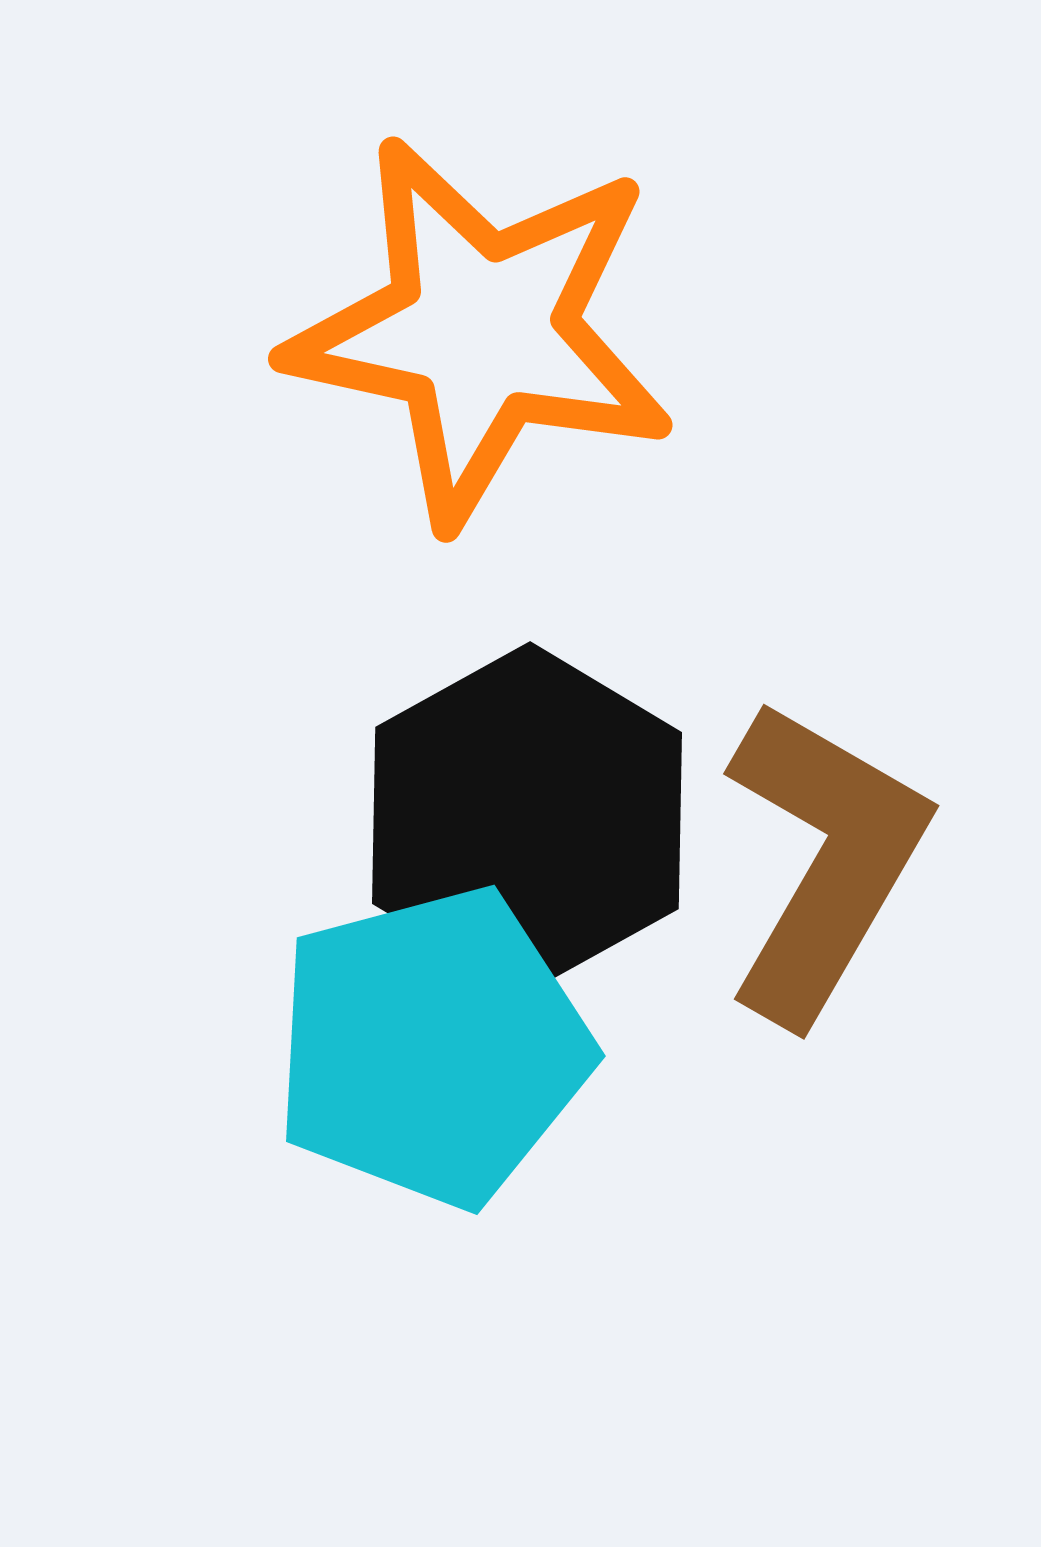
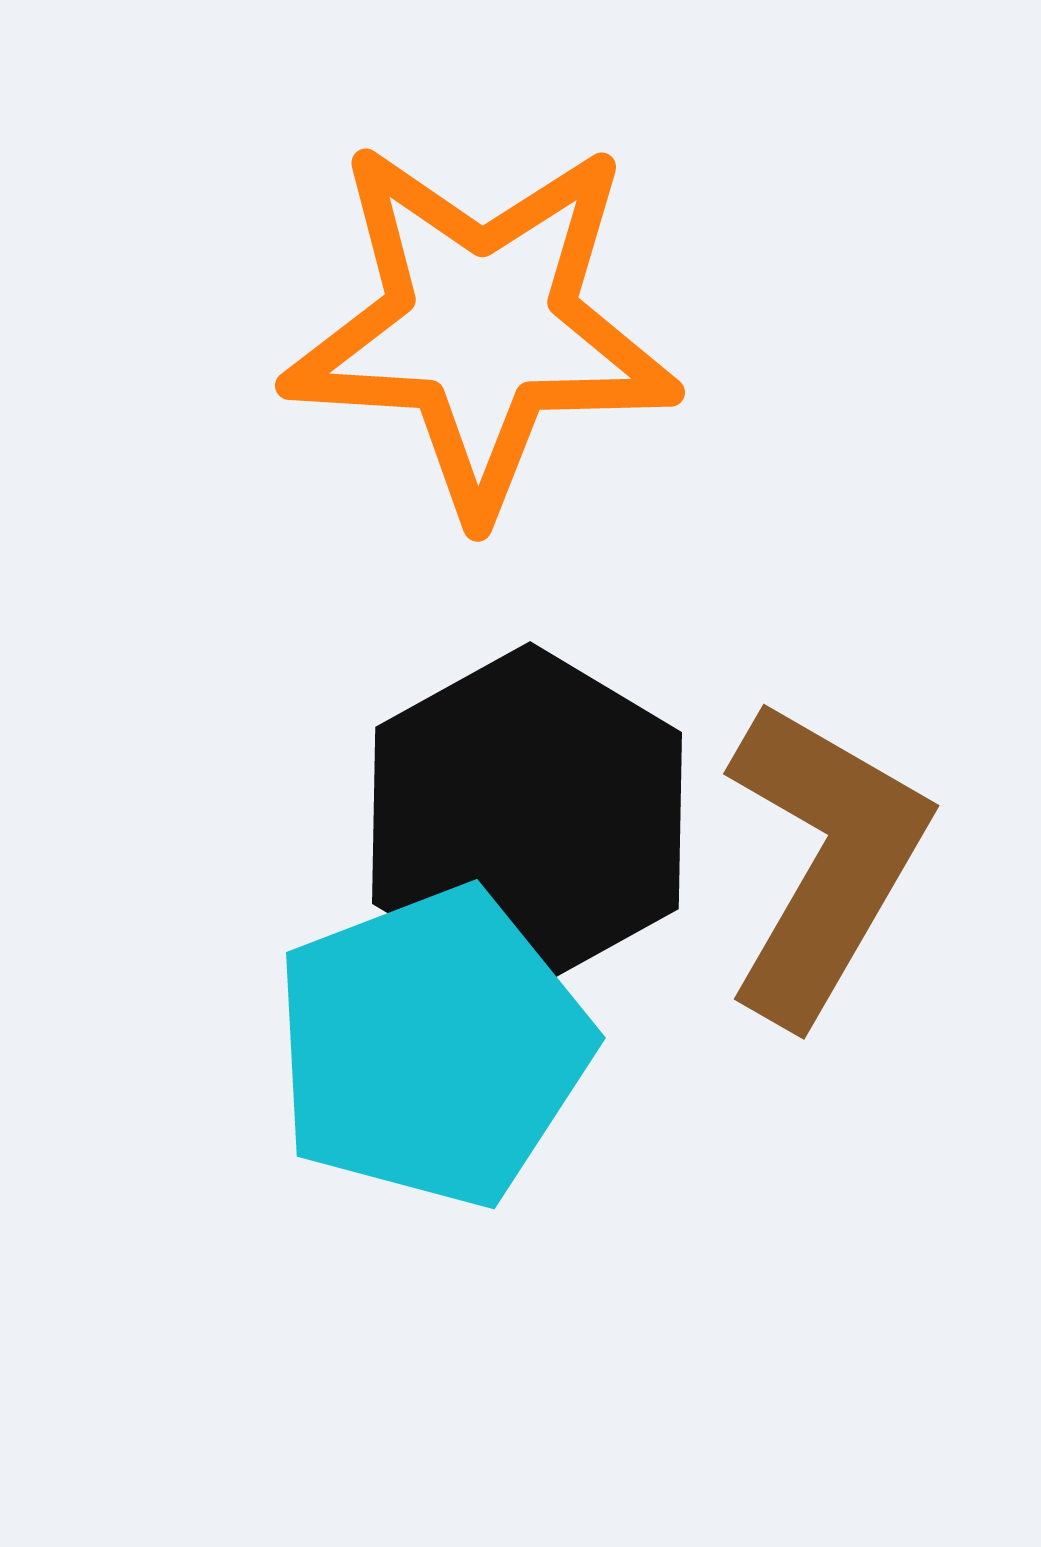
orange star: moved 4 px up; rotated 9 degrees counterclockwise
cyan pentagon: rotated 6 degrees counterclockwise
